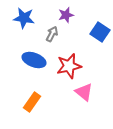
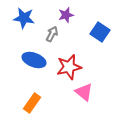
red star: moved 1 px down
orange rectangle: moved 1 px down
